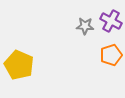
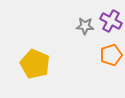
yellow pentagon: moved 16 px right, 1 px up
